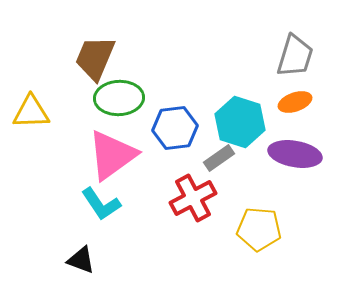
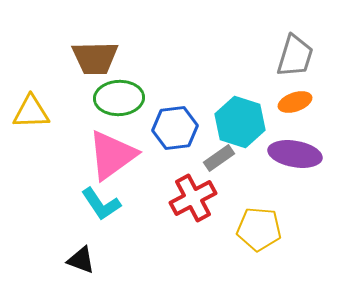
brown trapezoid: rotated 114 degrees counterclockwise
